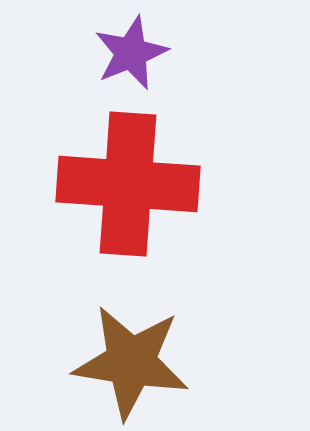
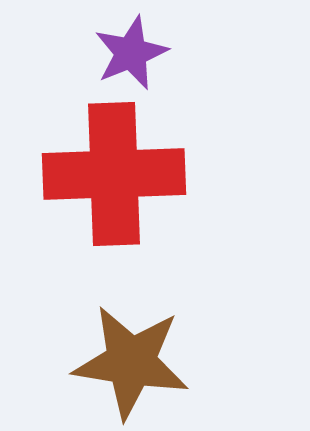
red cross: moved 14 px left, 10 px up; rotated 6 degrees counterclockwise
